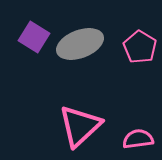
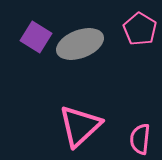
purple square: moved 2 px right
pink pentagon: moved 18 px up
pink semicircle: moved 2 px right; rotated 76 degrees counterclockwise
